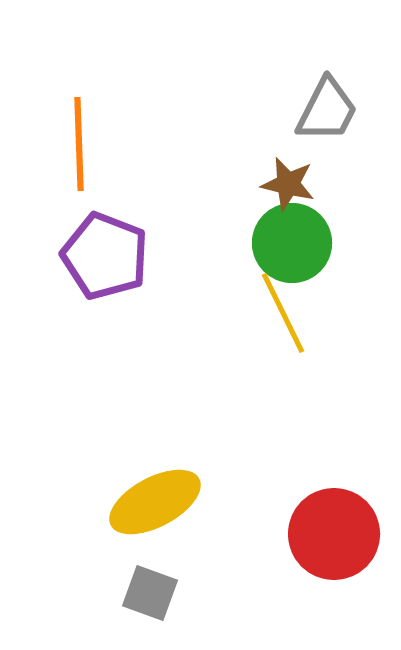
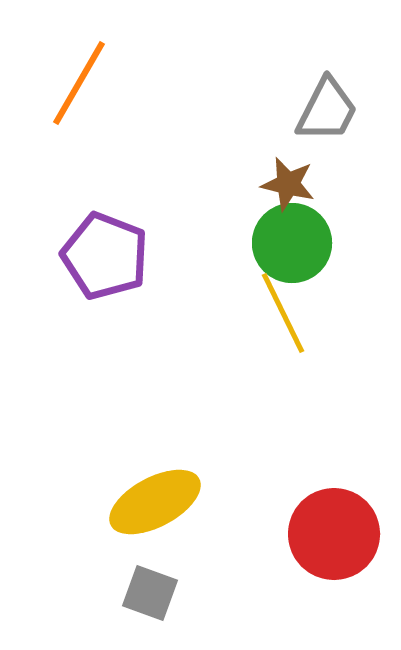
orange line: moved 61 px up; rotated 32 degrees clockwise
